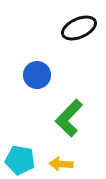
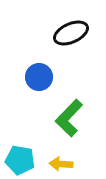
black ellipse: moved 8 px left, 5 px down
blue circle: moved 2 px right, 2 px down
